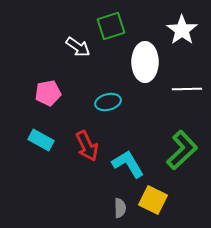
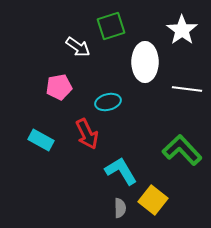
white line: rotated 8 degrees clockwise
pink pentagon: moved 11 px right, 6 px up
red arrow: moved 12 px up
green L-shape: rotated 90 degrees counterclockwise
cyan L-shape: moved 7 px left, 7 px down
yellow square: rotated 12 degrees clockwise
